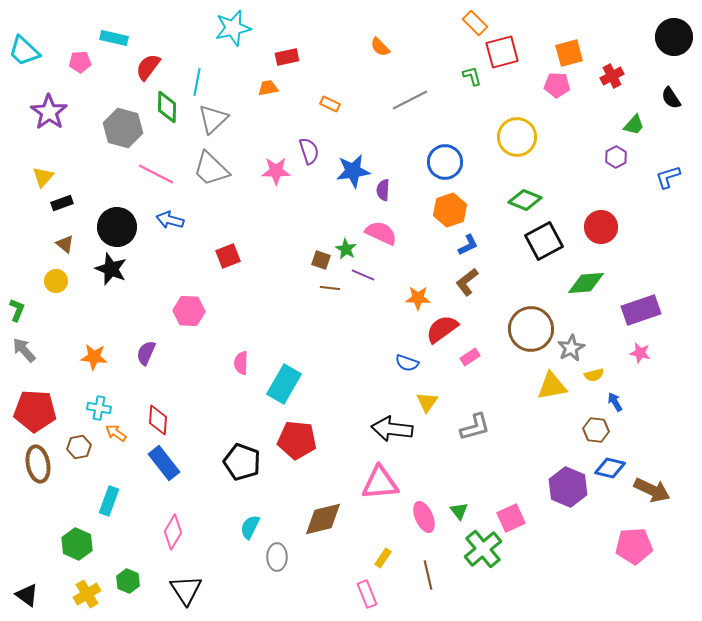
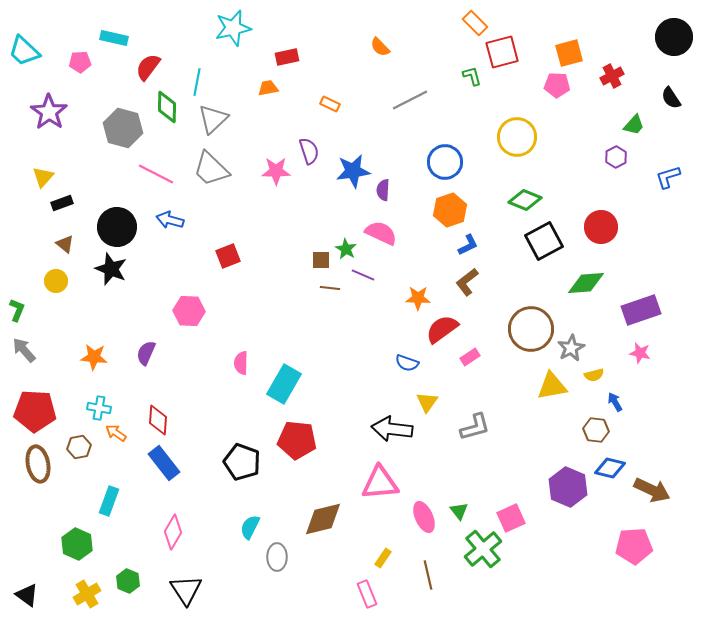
brown square at (321, 260): rotated 18 degrees counterclockwise
